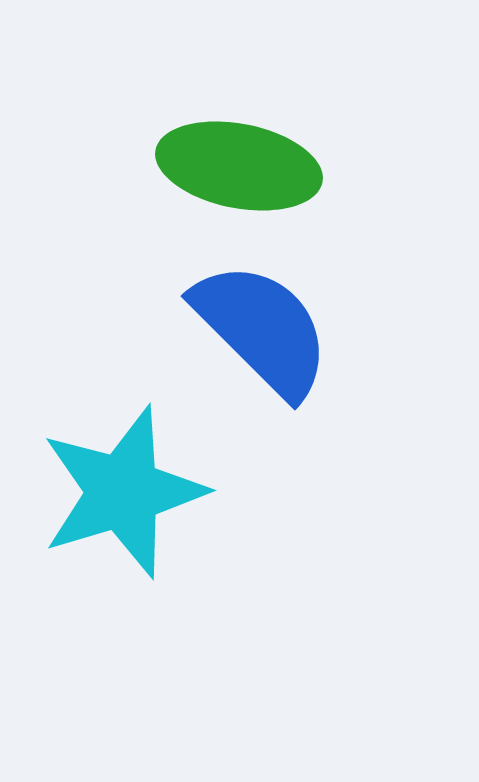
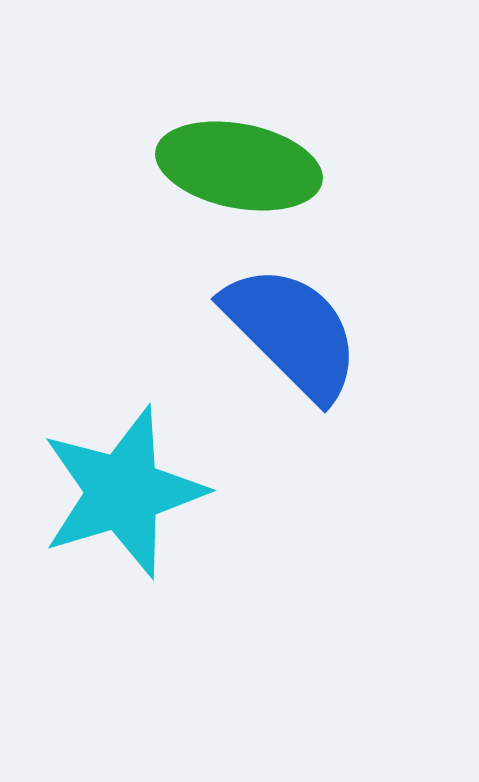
blue semicircle: moved 30 px right, 3 px down
